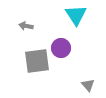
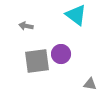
cyan triangle: rotated 20 degrees counterclockwise
purple circle: moved 6 px down
gray triangle: moved 2 px right, 1 px up; rotated 40 degrees counterclockwise
